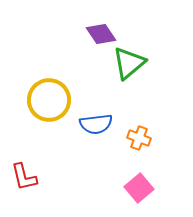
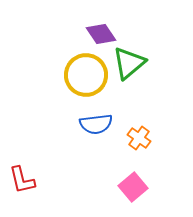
yellow circle: moved 37 px right, 25 px up
orange cross: rotated 15 degrees clockwise
red L-shape: moved 2 px left, 3 px down
pink square: moved 6 px left, 1 px up
